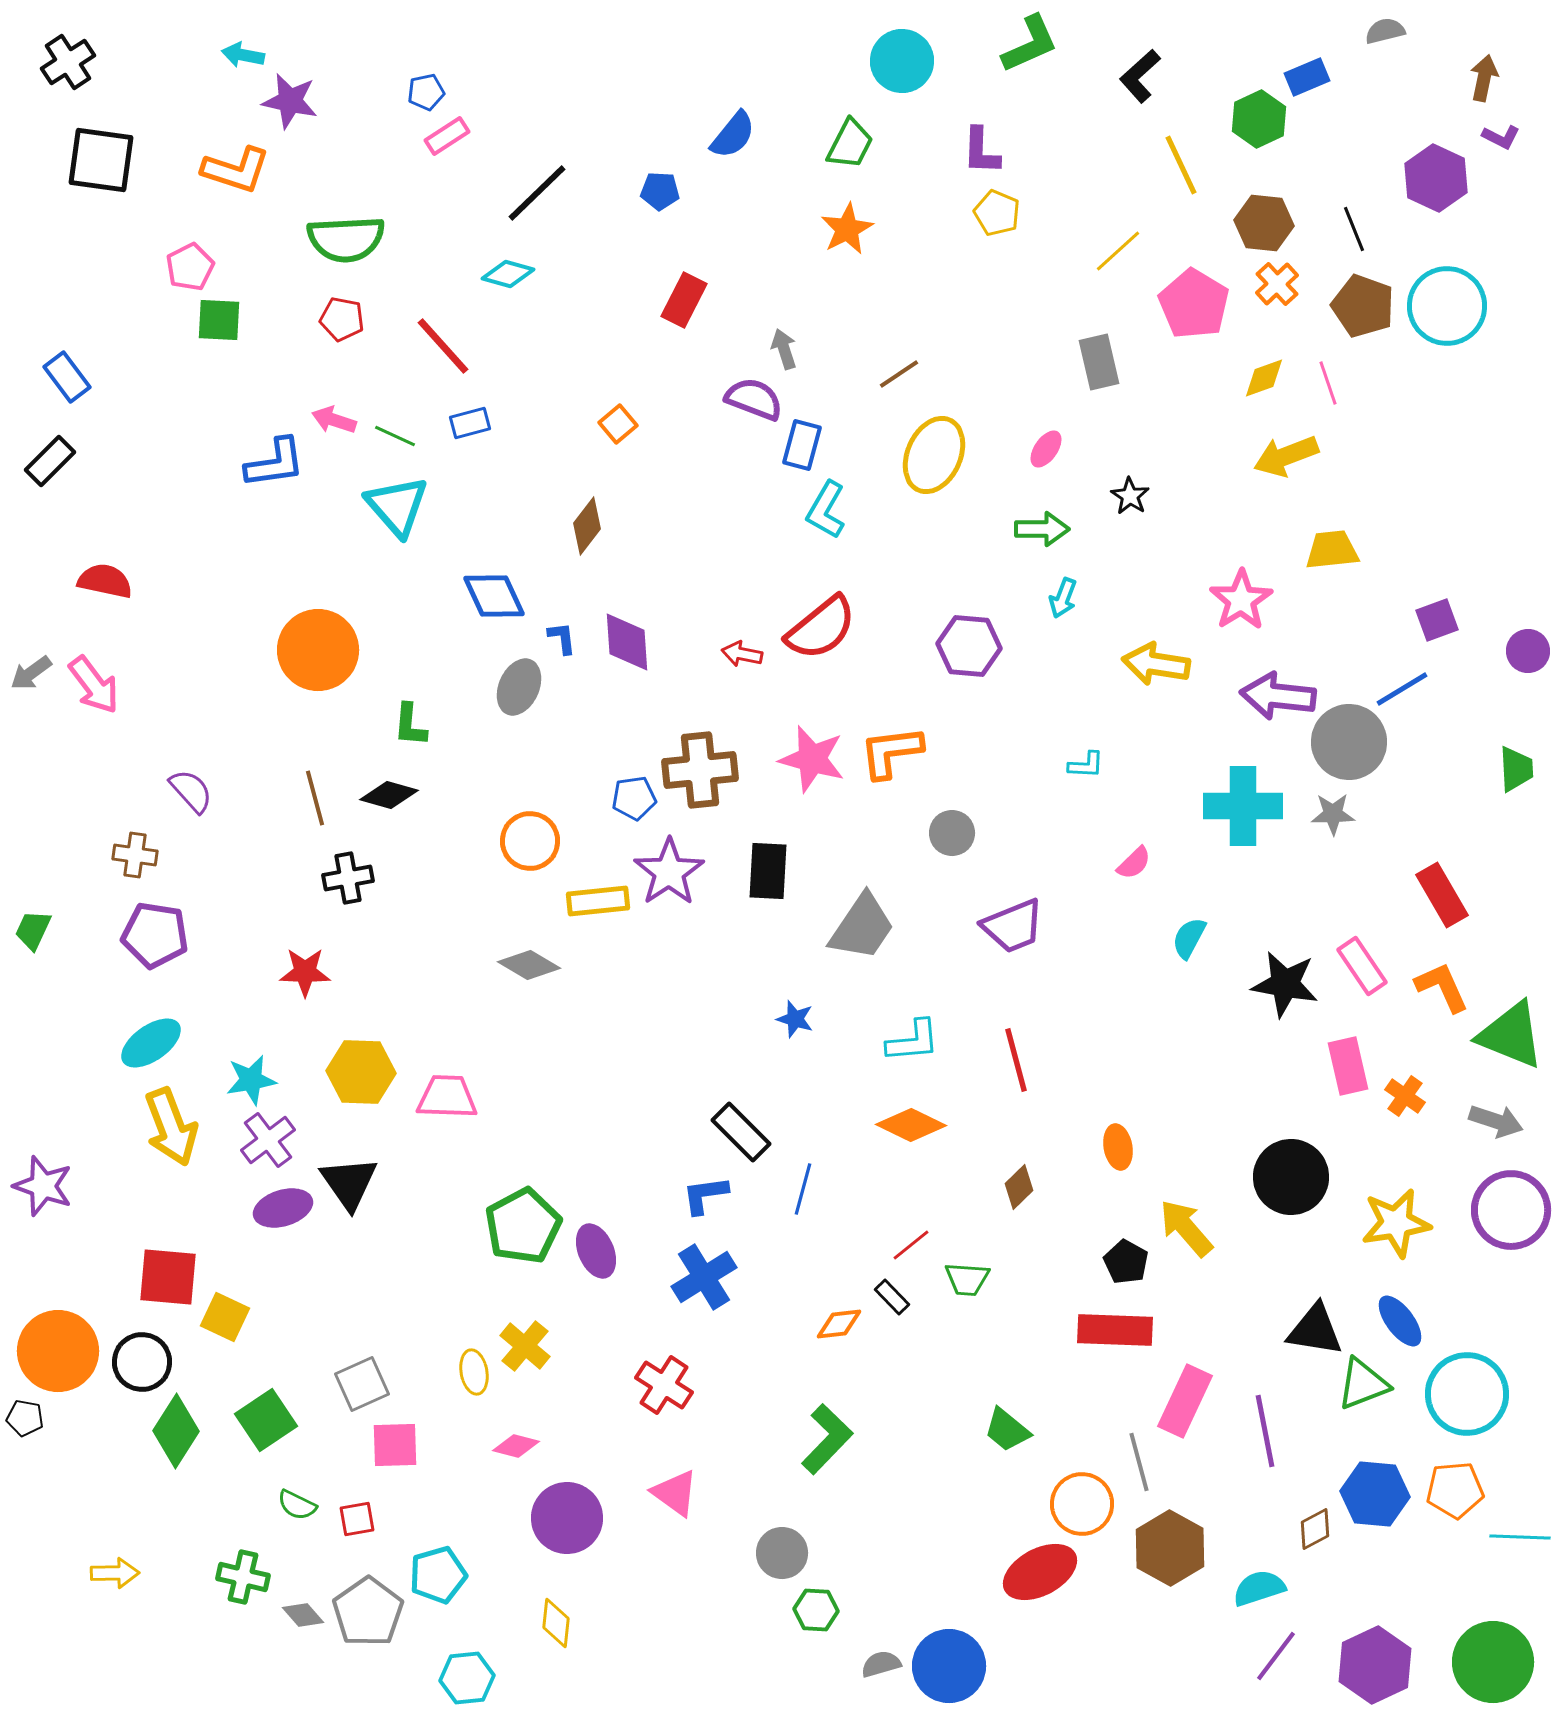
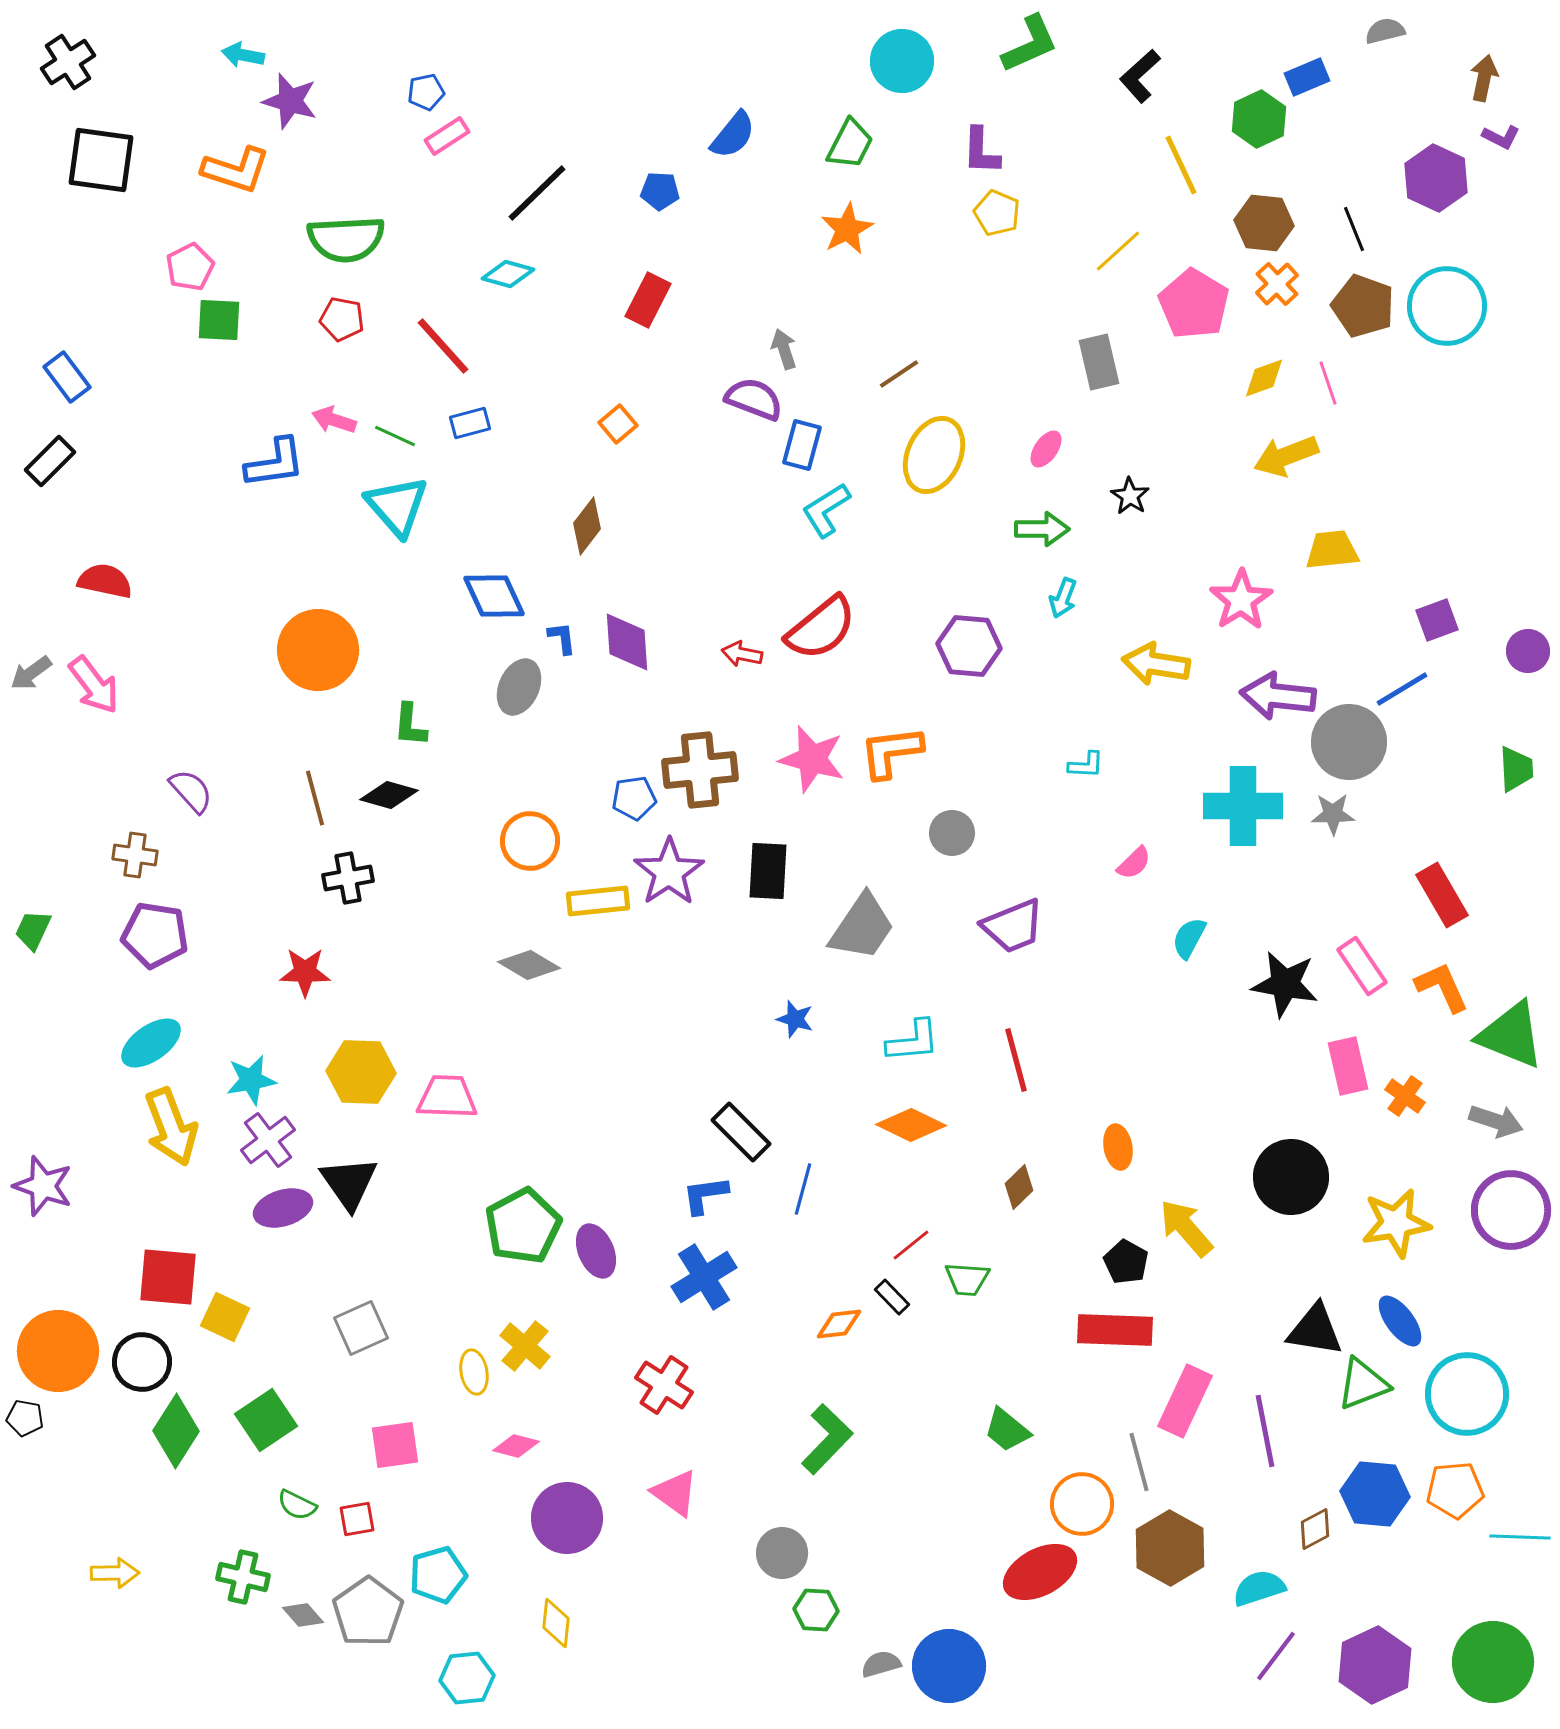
purple star at (290, 101): rotated 4 degrees clockwise
red rectangle at (684, 300): moved 36 px left
cyan L-shape at (826, 510): rotated 28 degrees clockwise
gray square at (362, 1384): moved 1 px left, 56 px up
pink square at (395, 1445): rotated 6 degrees counterclockwise
